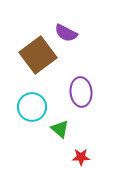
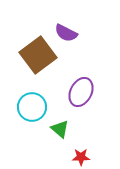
purple ellipse: rotated 32 degrees clockwise
